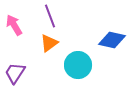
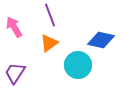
purple line: moved 1 px up
pink arrow: moved 2 px down
blue diamond: moved 11 px left
